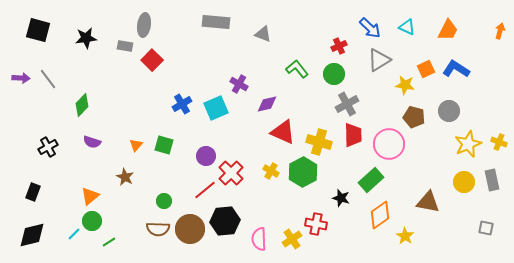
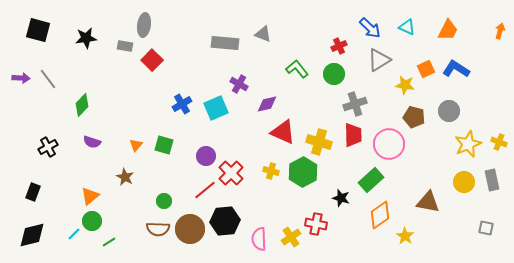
gray rectangle at (216, 22): moved 9 px right, 21 px down
gray cross at (347, 104): moved 8 px right; rotated 10 degrees clockwise
yellow cross at (271, 171): rotated 14 degrees counterclockwise
yellow cross at (292, 239): moved 1 px left, 2 px up
